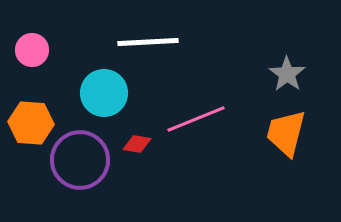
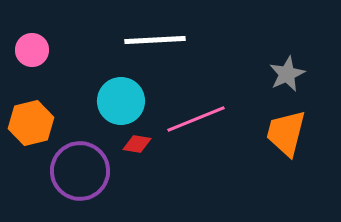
white line: moved 7 px right, 2 px up
gray star: rotated 12 degrees clockwise
cyan circle: moved 17 px right, 8 px down
orange hexagon: rotated 18 degrees counterclockwise
purple circle: moved 11 px down
